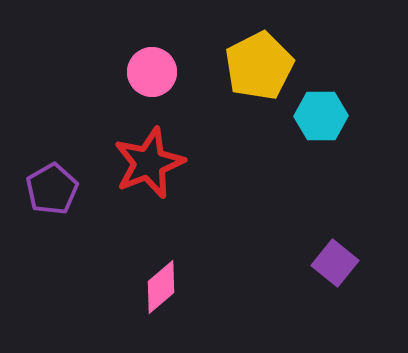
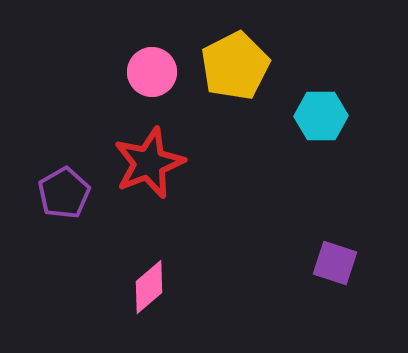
yellow pentagon: moved 24 px left
purple pentagon: moved 12 px right, 4 px down
purple square: rotated 21 degrees counterclockwise
pink diamond: moved 12 px left
